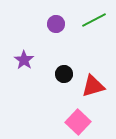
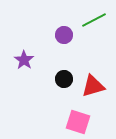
purple circle: moved 8 px right, 11 px down
black circle: moved 5 px down
pink square: rotated 25 degrees counterclockwise
